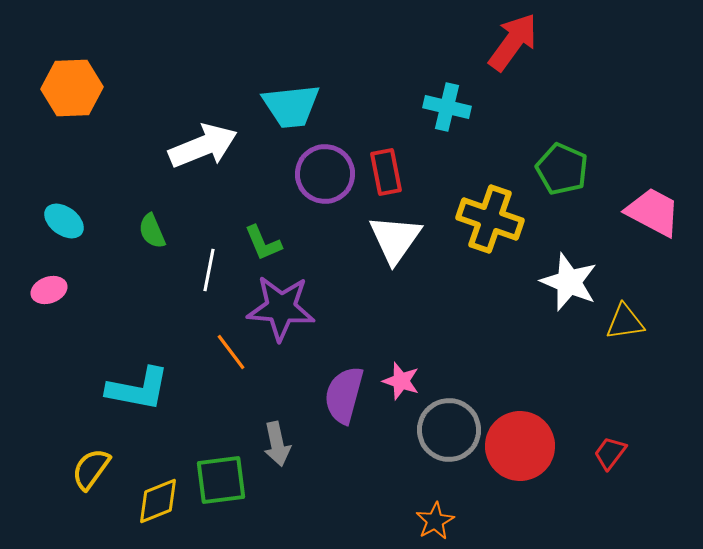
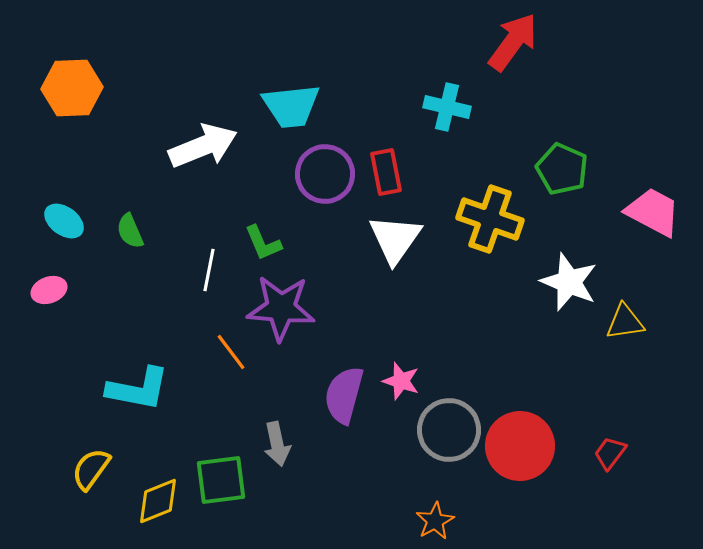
green semicircle: moved 22 px left
